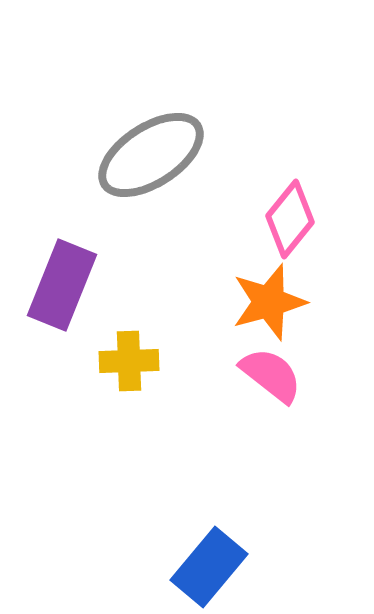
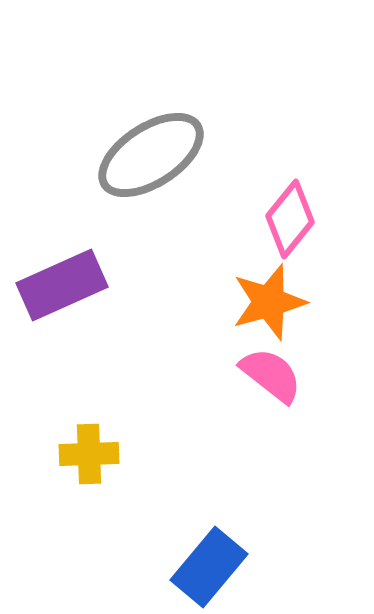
purple rectangle: rotated 44 degrees clockwise
yellow cross: moved 40 px left, 93 px down
